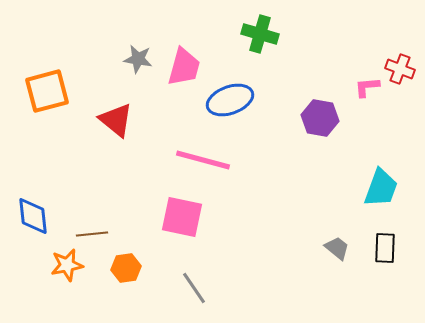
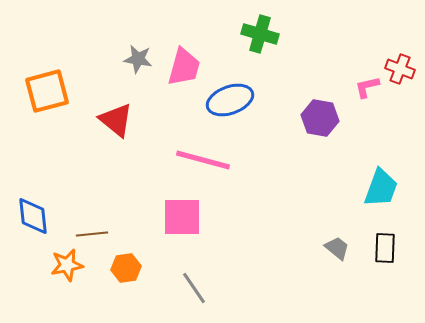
pink L-shape: rotated 8 degrees counterclockwise
pink square: rotated 12 degrees counterclockwise
